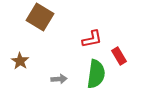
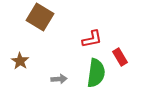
red rectangle: moved 1 px right, 1 px down
green semicircle: moved 1 px up
